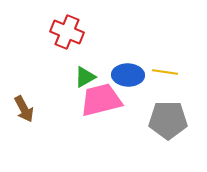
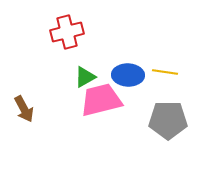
red cross: rotated 36 degrees counterclockwise
